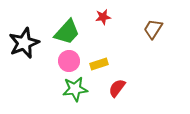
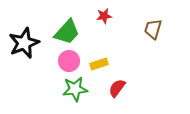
red star: moved 1 px right, 1 px up
brown trapezoid: rotated 15 degrees counterclockwise
